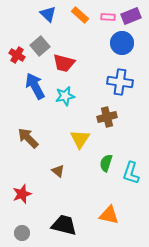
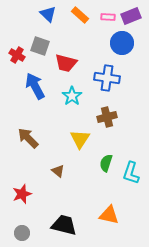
gray square: rotated 30 degrees counterclockwise
red trapezoid: moved 2 px right
blue cross: moved 13 px left, 4 px up
cyan star: moved 7 px right; rotated 24 degrees counterclockwise
